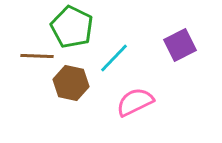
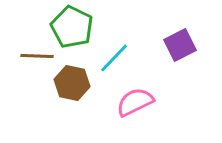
brown hexagon: moved 1 px right
